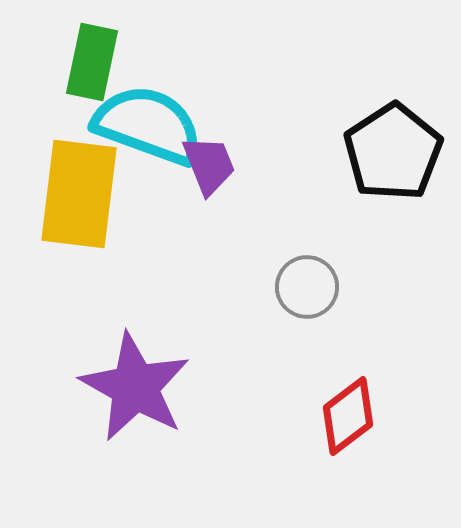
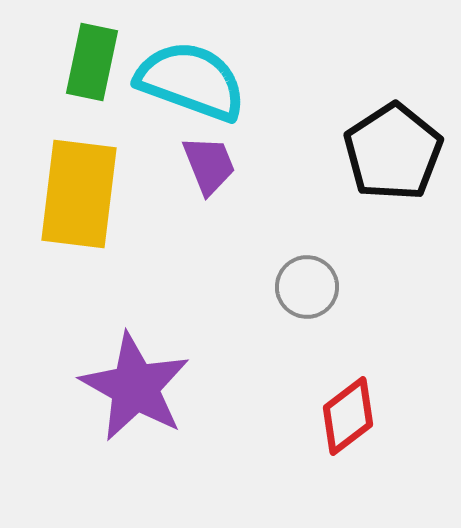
cyan semicircle: moved 43 px right, 44 px up
